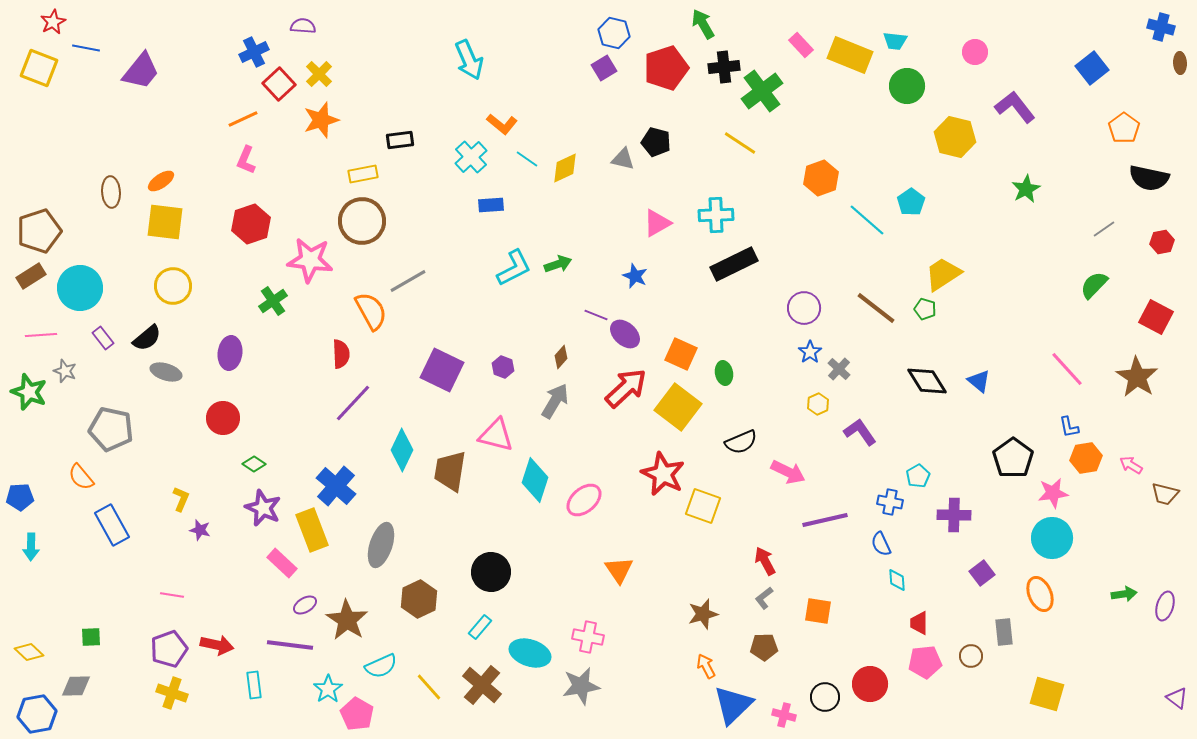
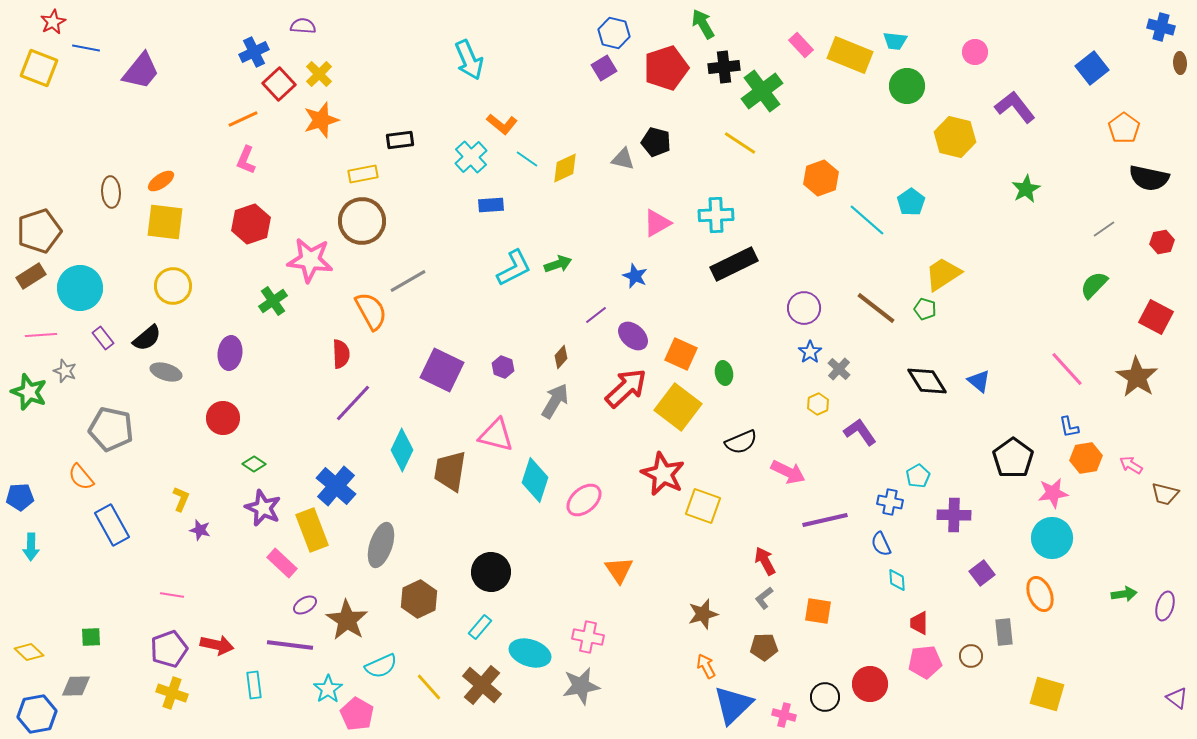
purple line at (596, 315): rotated 60 degrees counterclockwise
purple ellipse at (625, 334): moved 8 px right, 2 px down
